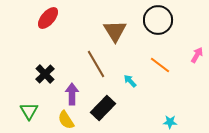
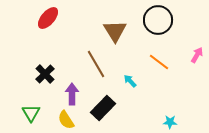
orange line: moved 1 px left, 3 px up
green triangle: moved 2 px right, 2 px down
